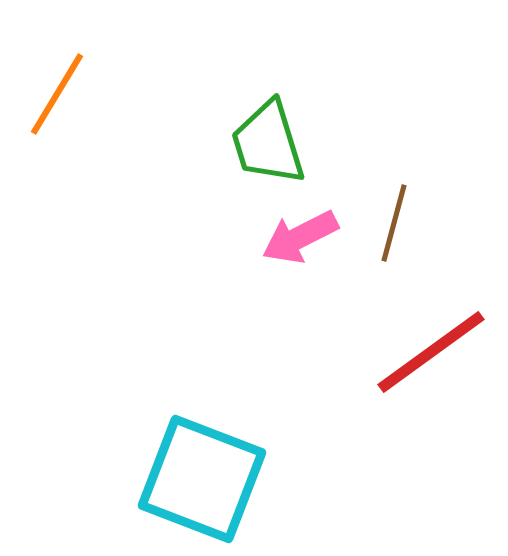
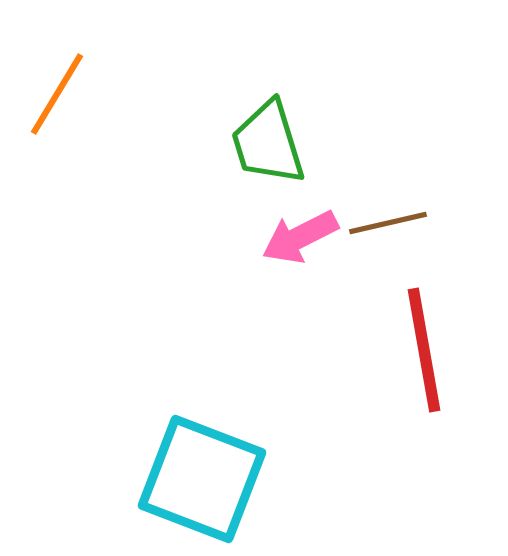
brown line: moved 6 px left; rotated 62 degrees clockwise
red line: moved 7 px left, 2 px up; rotated 64 degrees counterclockwise
